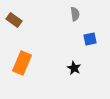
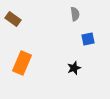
brown rectangle: moved 1 px left, 1 px up
blue square: moved 2 px left
black star: rotated 24 degrees clockwise
